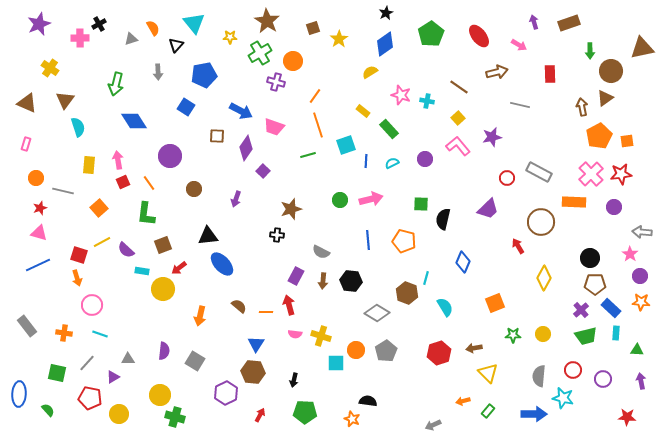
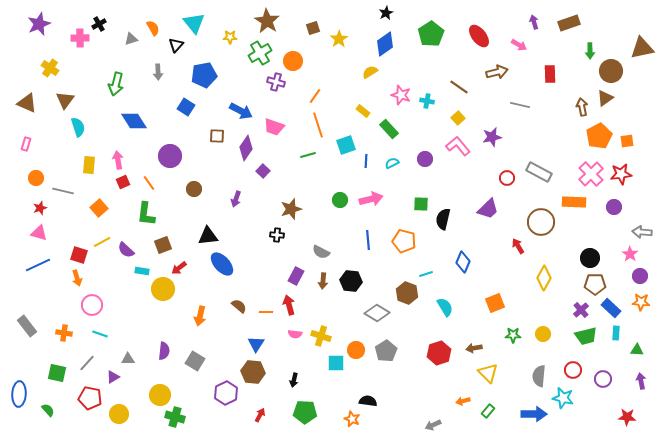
cyan line at (426, 278): moved 4 px up; rotated 56 degrees clockwise
